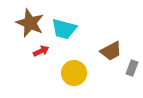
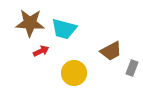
brown star: rotated 20 degrees counterclockwise
